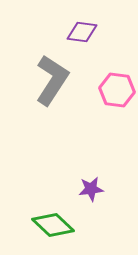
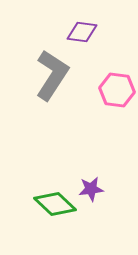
gray L-shape: moved 5 px up
green diamond: moved 2 px right, 21 px up
